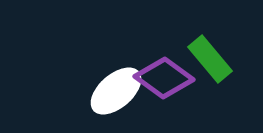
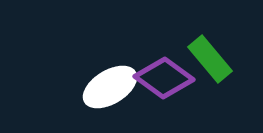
white ellipse: moved 6 px left, 4 px up; rotated 10 degrees clockwise
